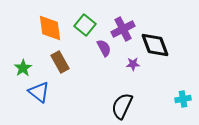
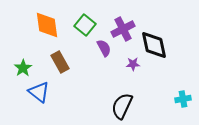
orange diamond: moved 3 px left, 3 px up
black diamond: moved 1 px left; rotated 8 degrees clockwise
